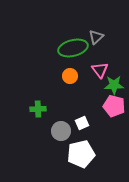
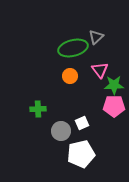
pink pentagon: rotated 15 degrees counterclockwise
